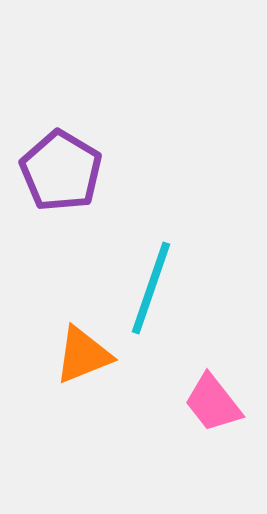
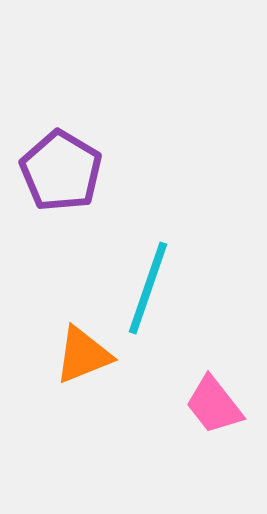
cyan line: moved 3 px left
pink trapezoid: moved 1 px right, 2 px down
